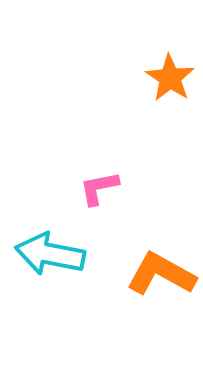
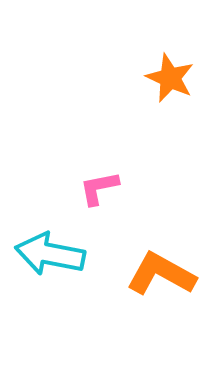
orange star: rotated 9 degrees counterclockwise
